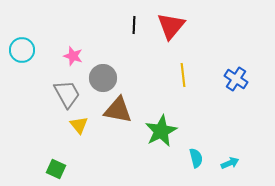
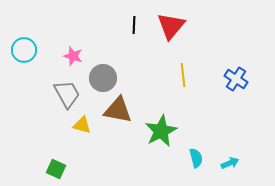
cyan circle: moved 2 px right
yellow triangle: moved 3 px right; rotated 36 degrees counterclockwise
